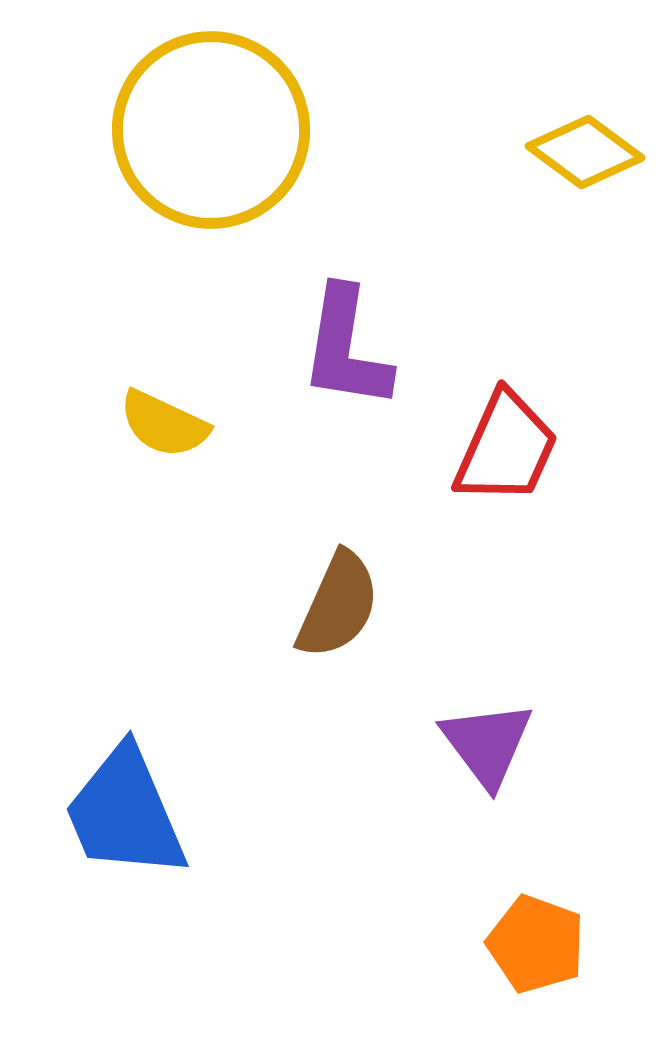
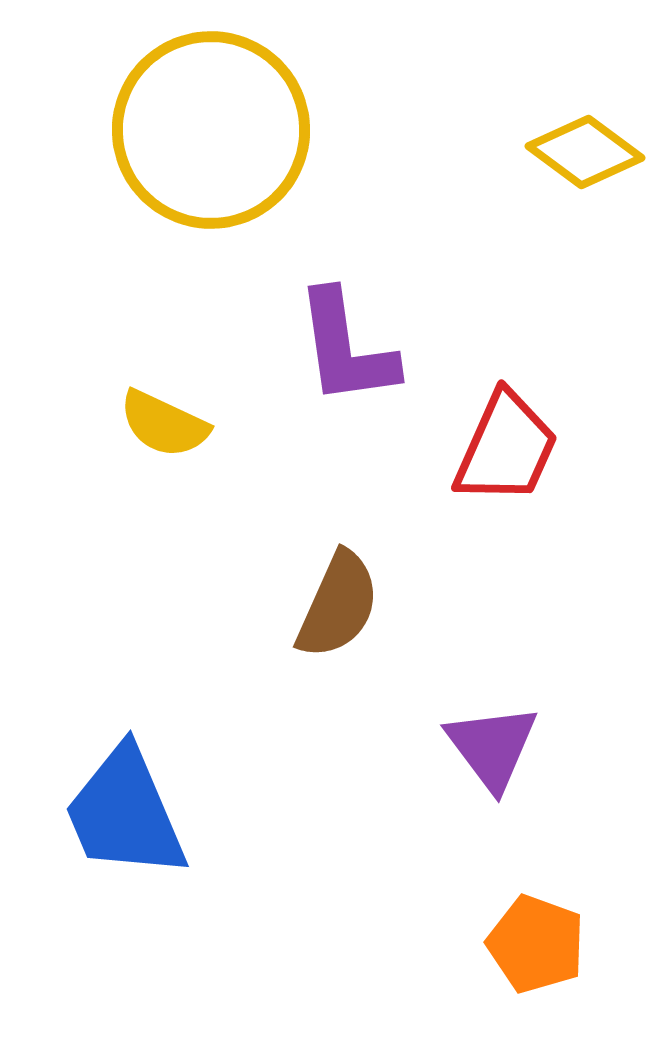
purple L-shape: rotated 17 degrees counterclockwise
purple triangle: moved 5 px right, 3 px down
